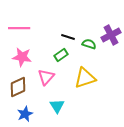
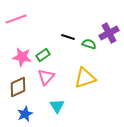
pink line: moved 3 px left, 9 px up; rotated 20 degrees counterclockwise
purple cross: moved 2 px left, 2 px up
green rectangle: moved 18 px left
